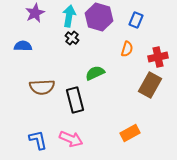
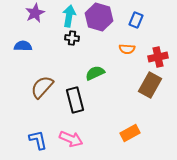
black cross: rotated 32 degrees counterclockwise
orange semicircle: rotated 77 degrees clockwise
brown semicircle: rotated 135 degrees clockwise
